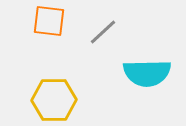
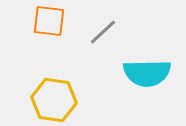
yellow hexagon: rotated 9 degrees clockwise
